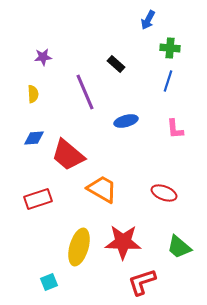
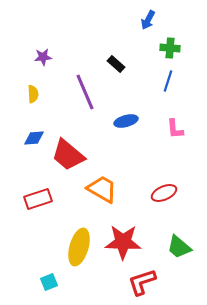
red ellipse: rotated 45 degrees counterclockwise
